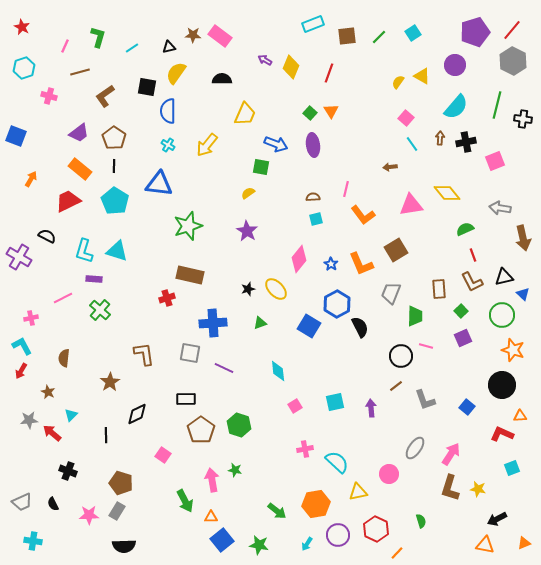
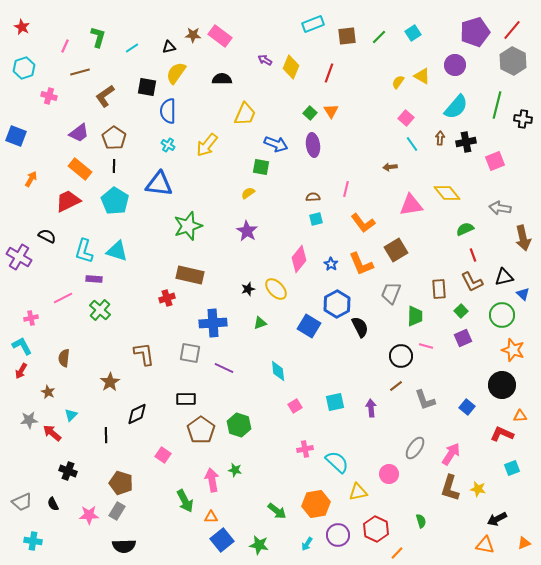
orange L-shape at (363, 215): moved 8 px down
